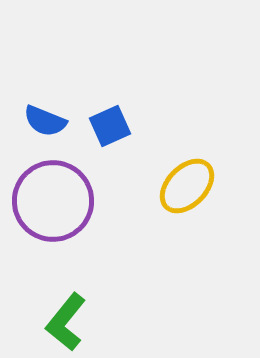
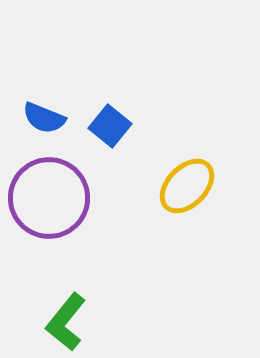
blue semicircle: moved 1 px left, 3 px up
blue square: rotated 27 degrees counterclockwise
purple circle: moved 4 px left, 3 px up
